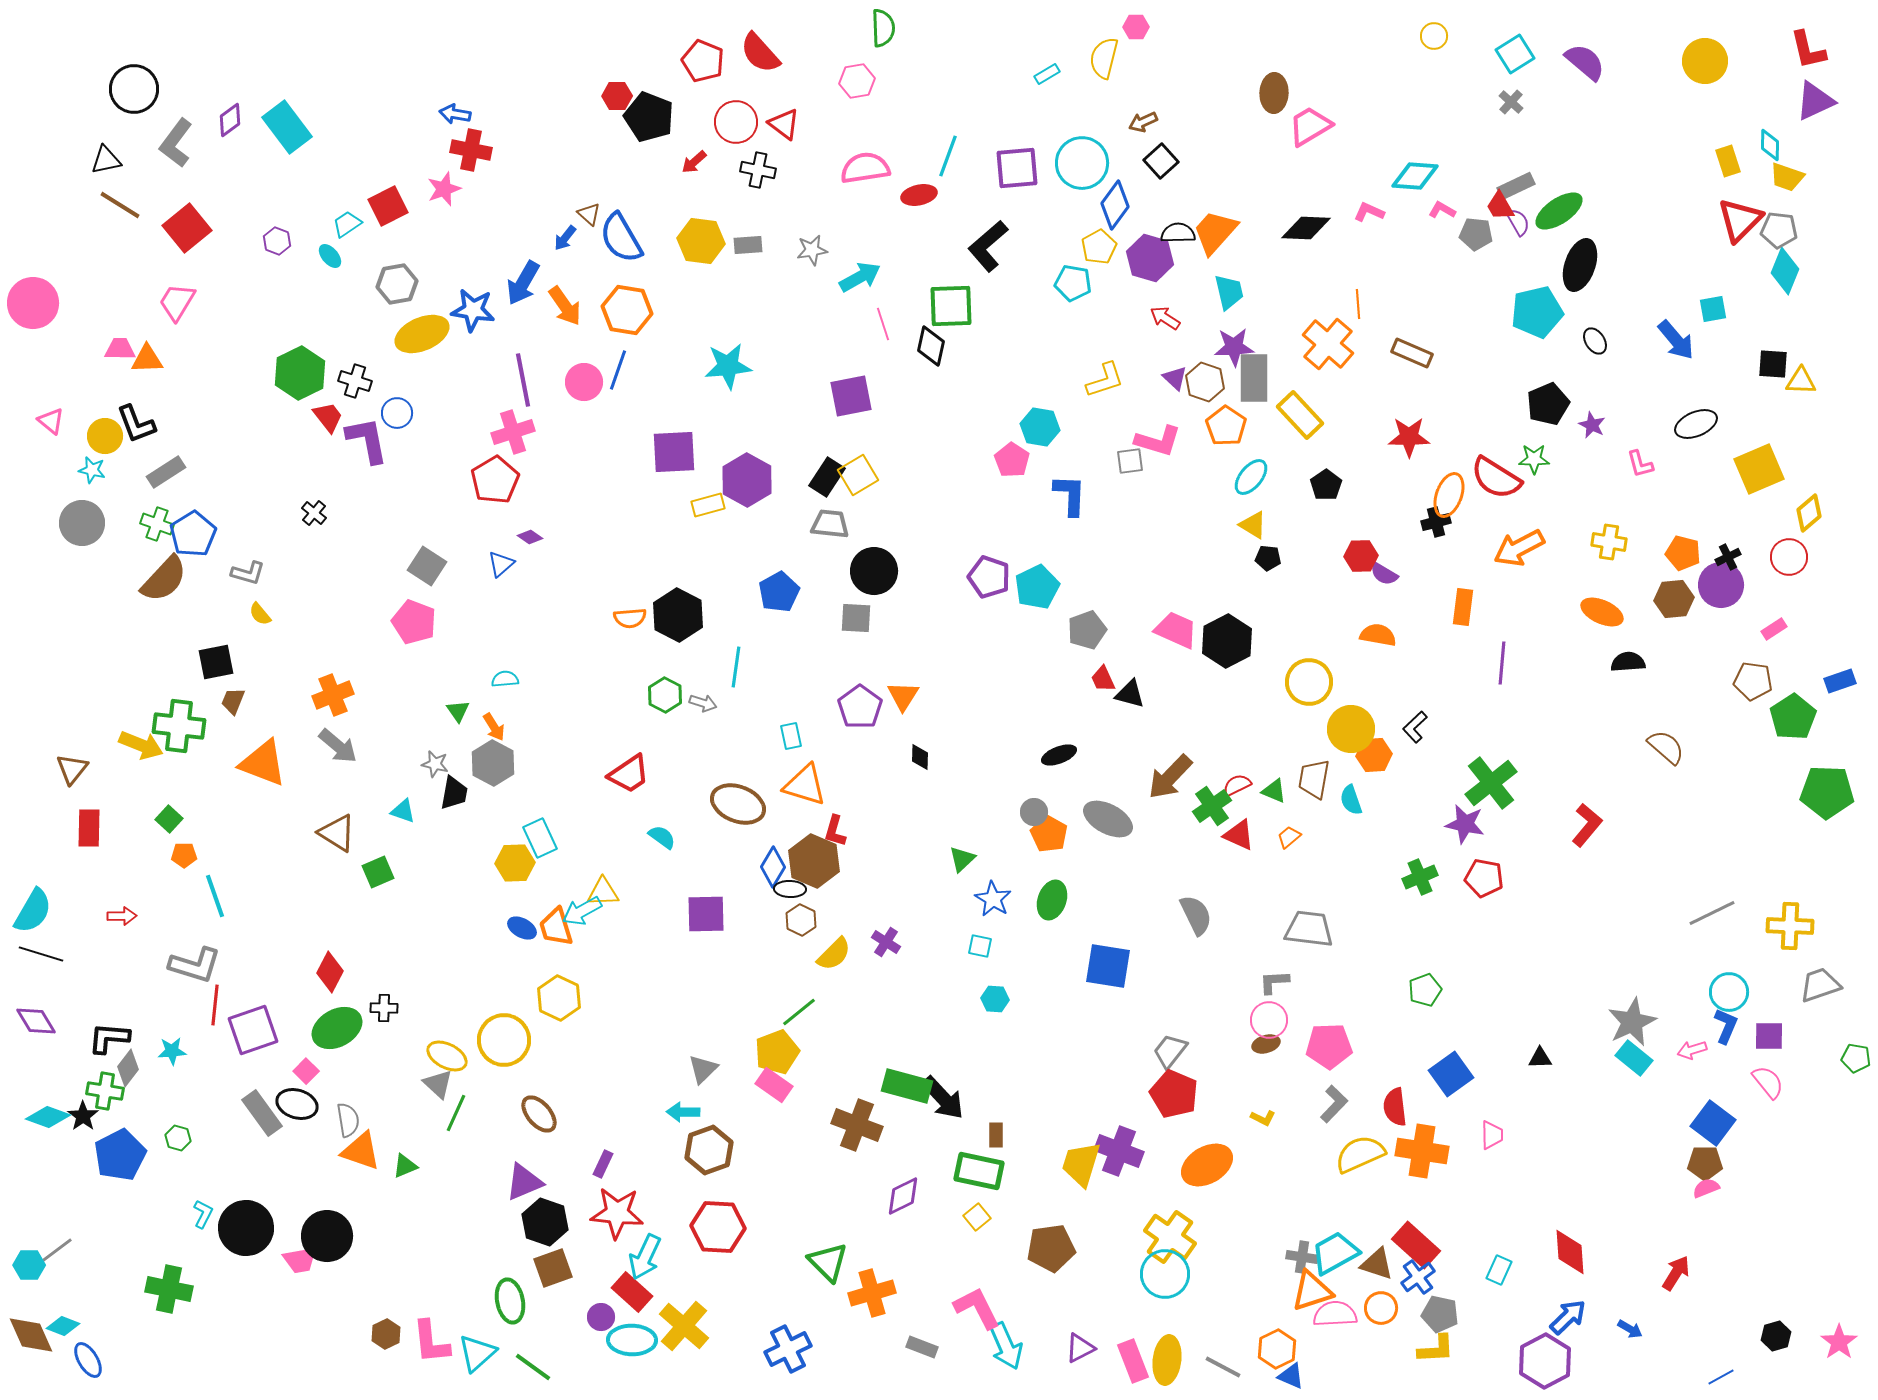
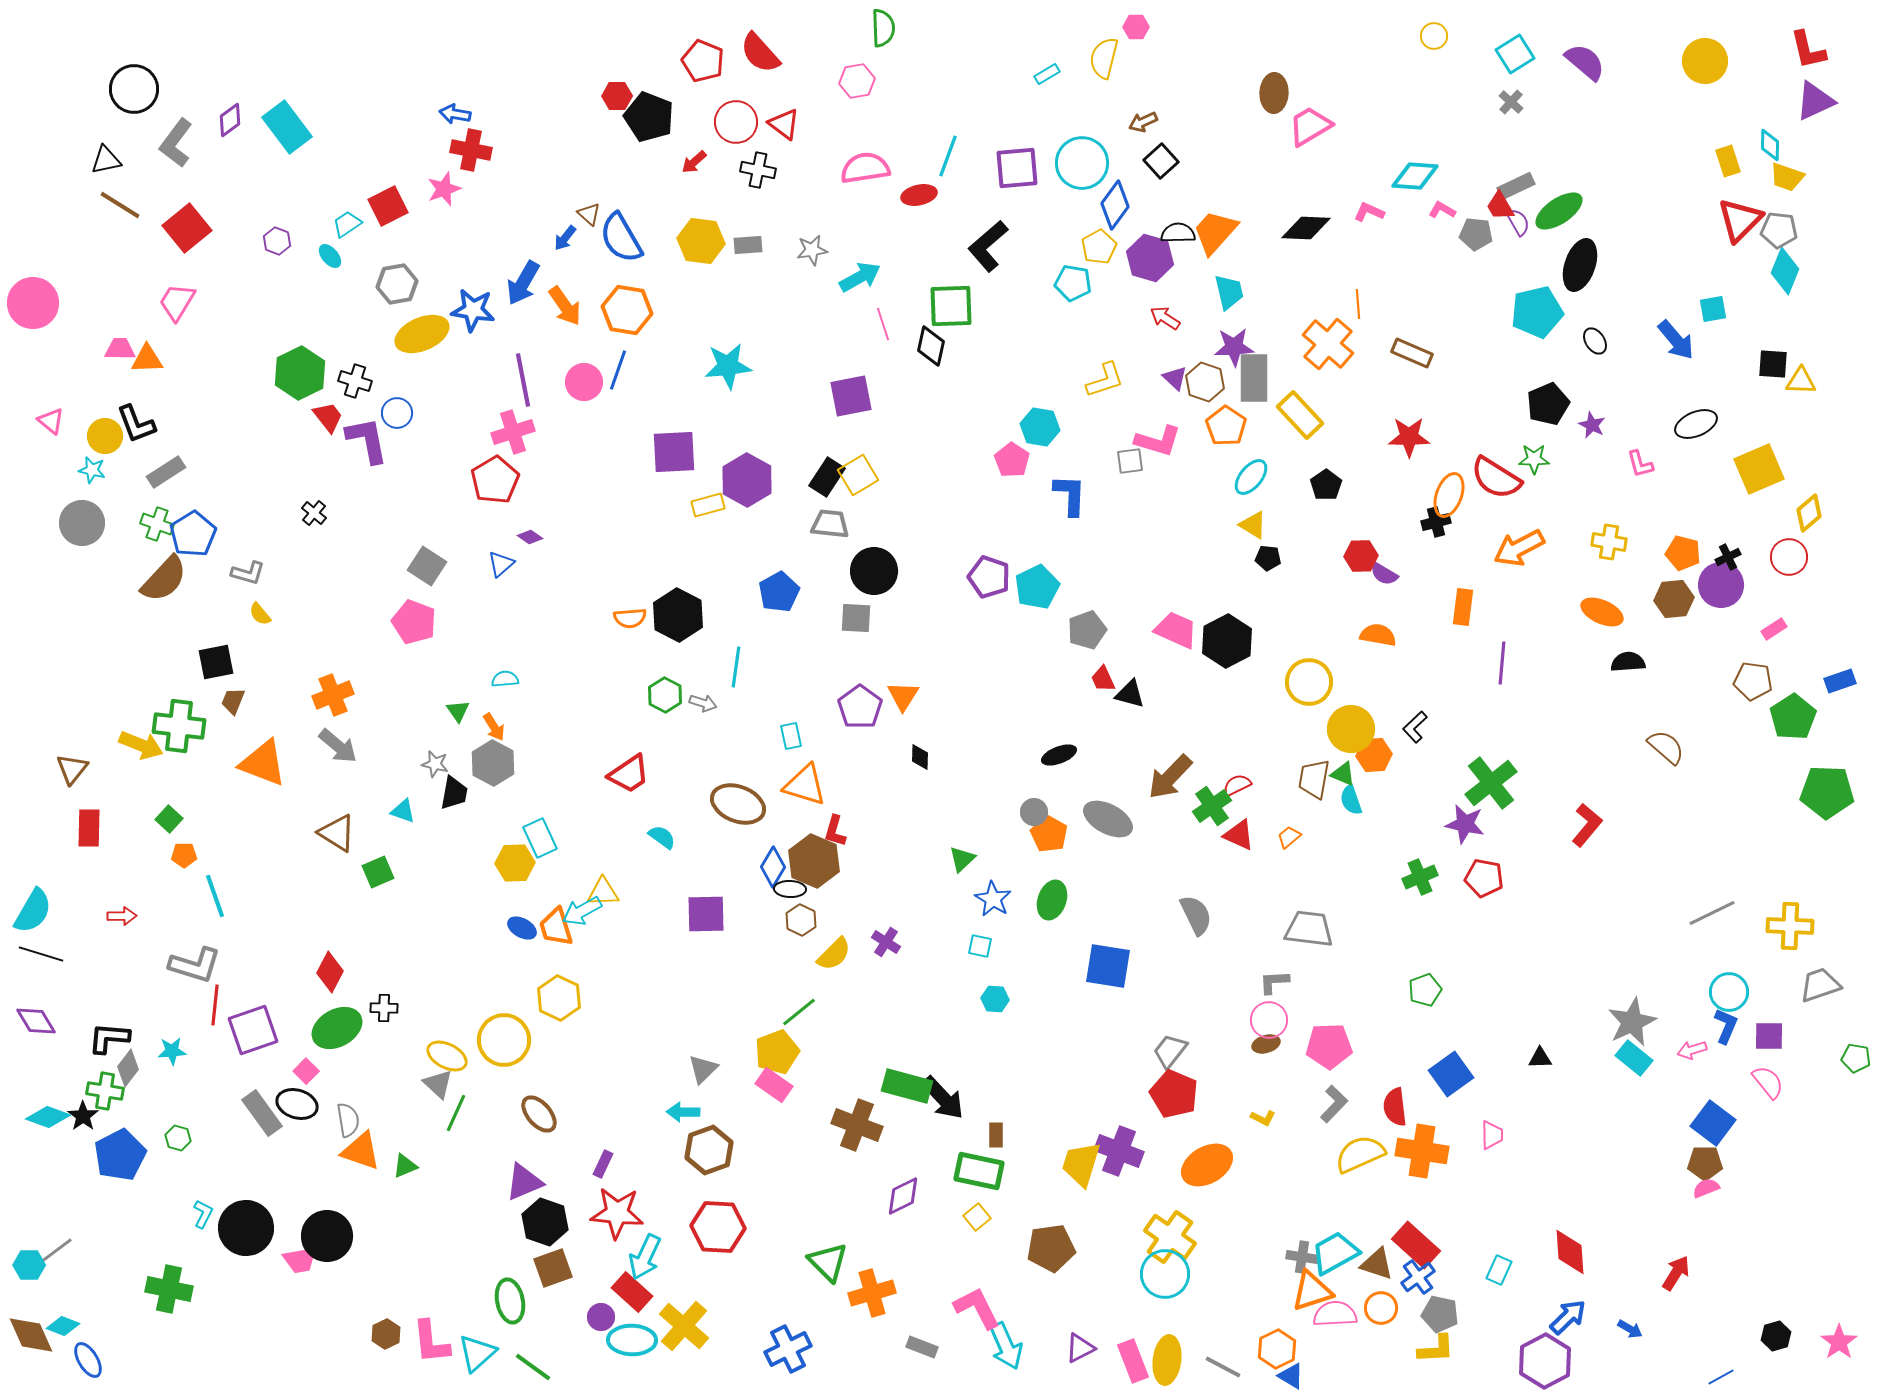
green triangle at (1274, 791): moved 69 px right, 17 px up
blue triangle at (1291, 1376): rotated 8 degrees clockwise
